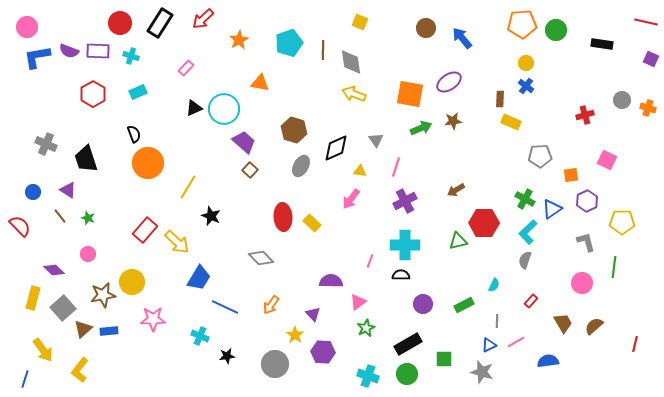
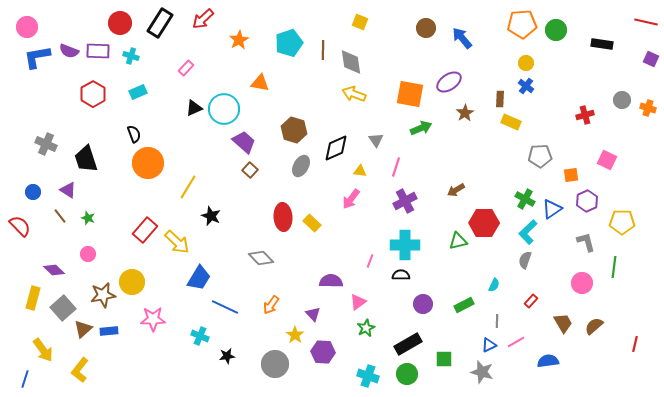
brown star at (453, 121): moved 12 px right, 8 px up; rotated 24 degrees counterclockwise
